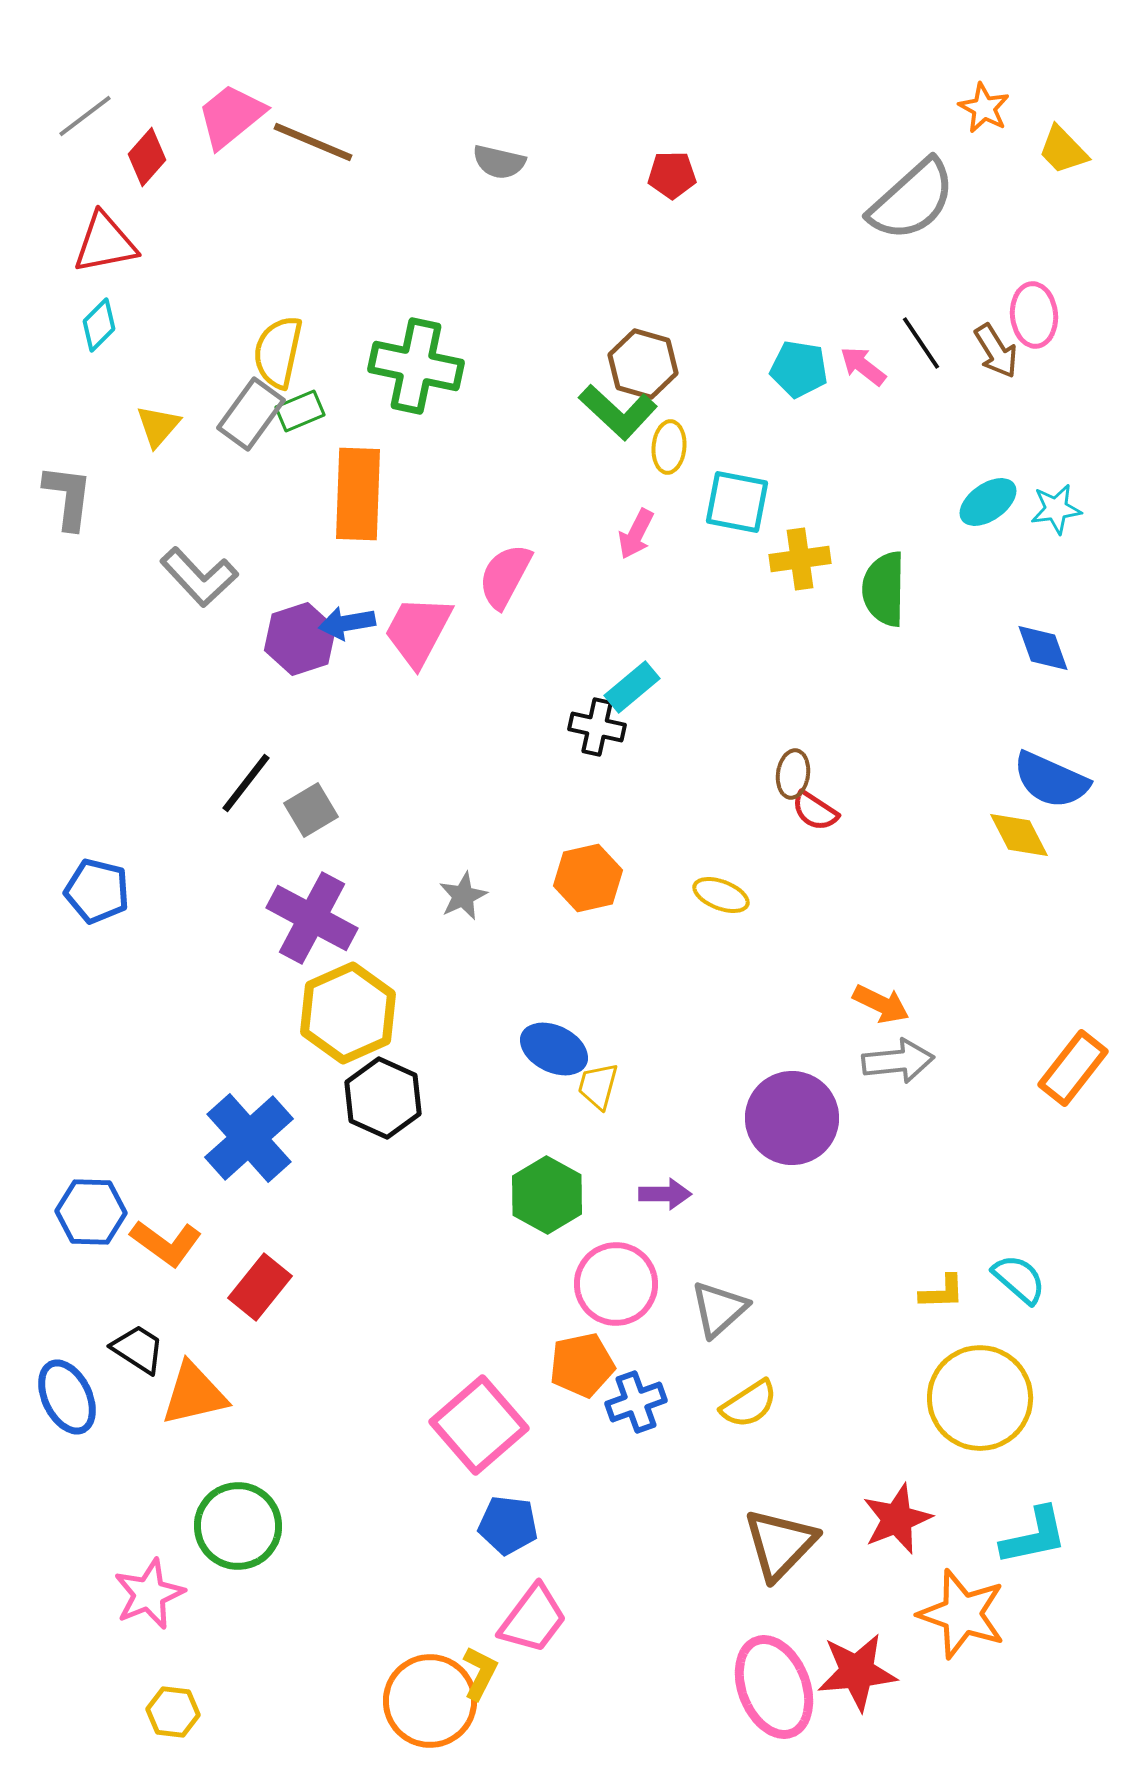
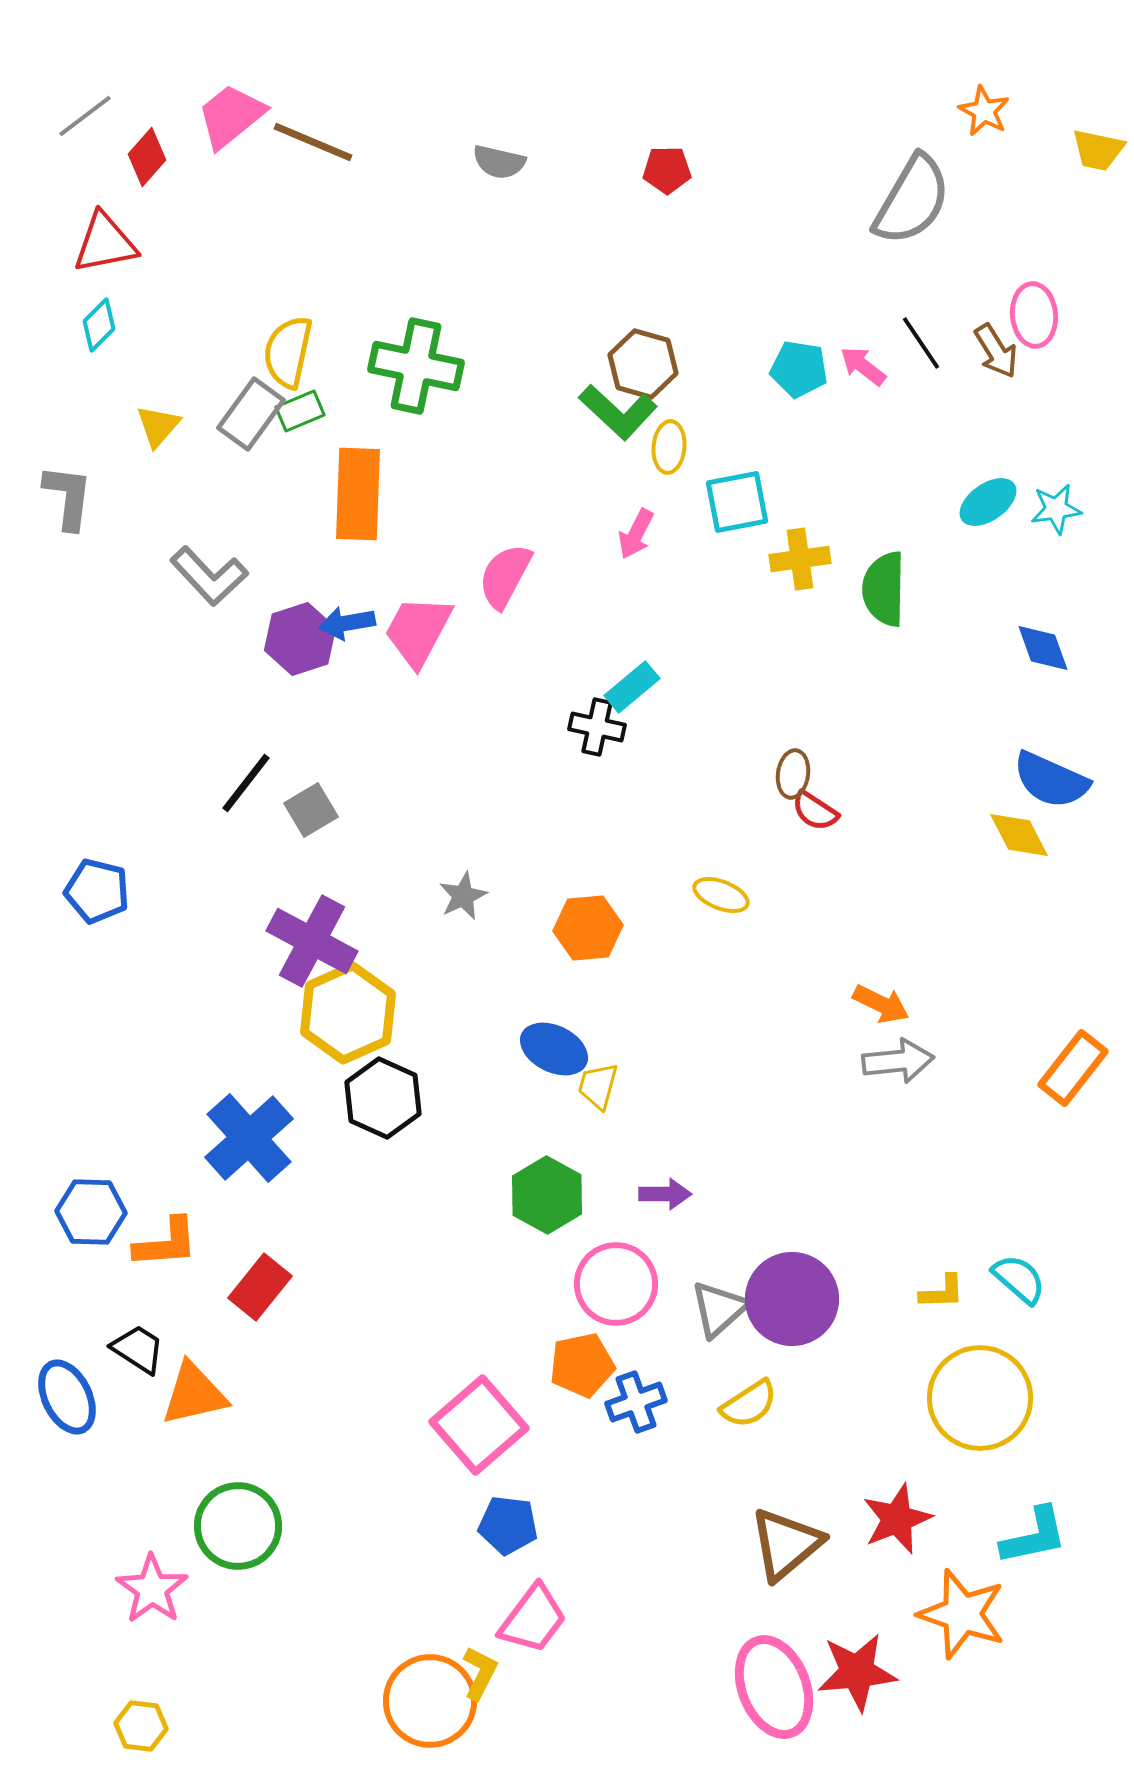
orange star at (984, 108): moved 3 px down
yellow trapezoid at (1063, 150): moved 35 px right; rotated 34 degrees counterclockwise
red pentagon at (672, 175): moved 5 px left, 5 px up
gray semicircle at (912, 200): rotated 18 degrees counterclockwise
yellow semicircle at (278, 352): moved 10 px right
cyan square at (737, 502): rotated 22 degrees counterclockwise
gray L-shape at (199, 577): moved 10 px right, 1 px up
orange hexagon at (588, 878): moved 50 px down; rotated 8 degrees clockwise
purple cross at (312, 918): moved 23 px down
purple circle at (792, 1118): moved 181 px down
orange L-shape at (166, 1243): rotated 40 degrees counterclockwise
brown triangle at (780, 1544): moved 6 px right; rotated 6 degrees clockwise
pink star at (149, 1594): moved 3 px right, 5 px up; rotated 14 degrees counterclockwise
yellow hexagon at (173, 1712): moved 32 px left, 14 px down
